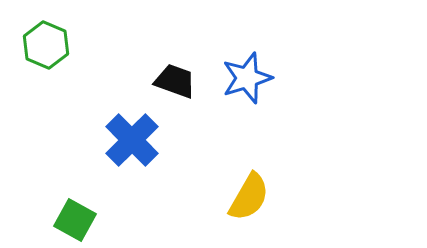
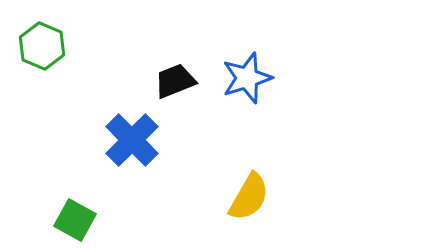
green hexagon: moved 4 px left, 1 px down
black trapezoid: rotated 42 degrees counterclockwise
